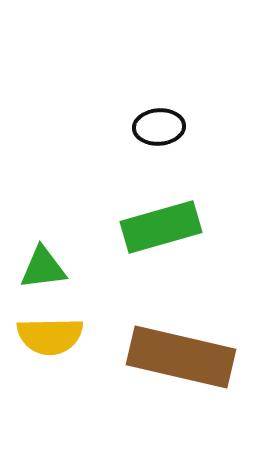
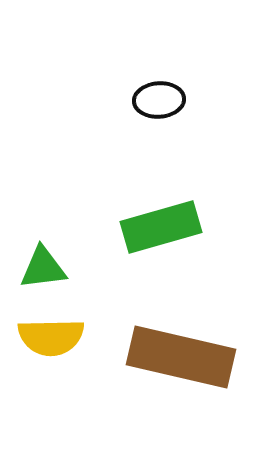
black ellipse: moved 27 px up
yellow semicircle: moved 1 px right, 1 px down
